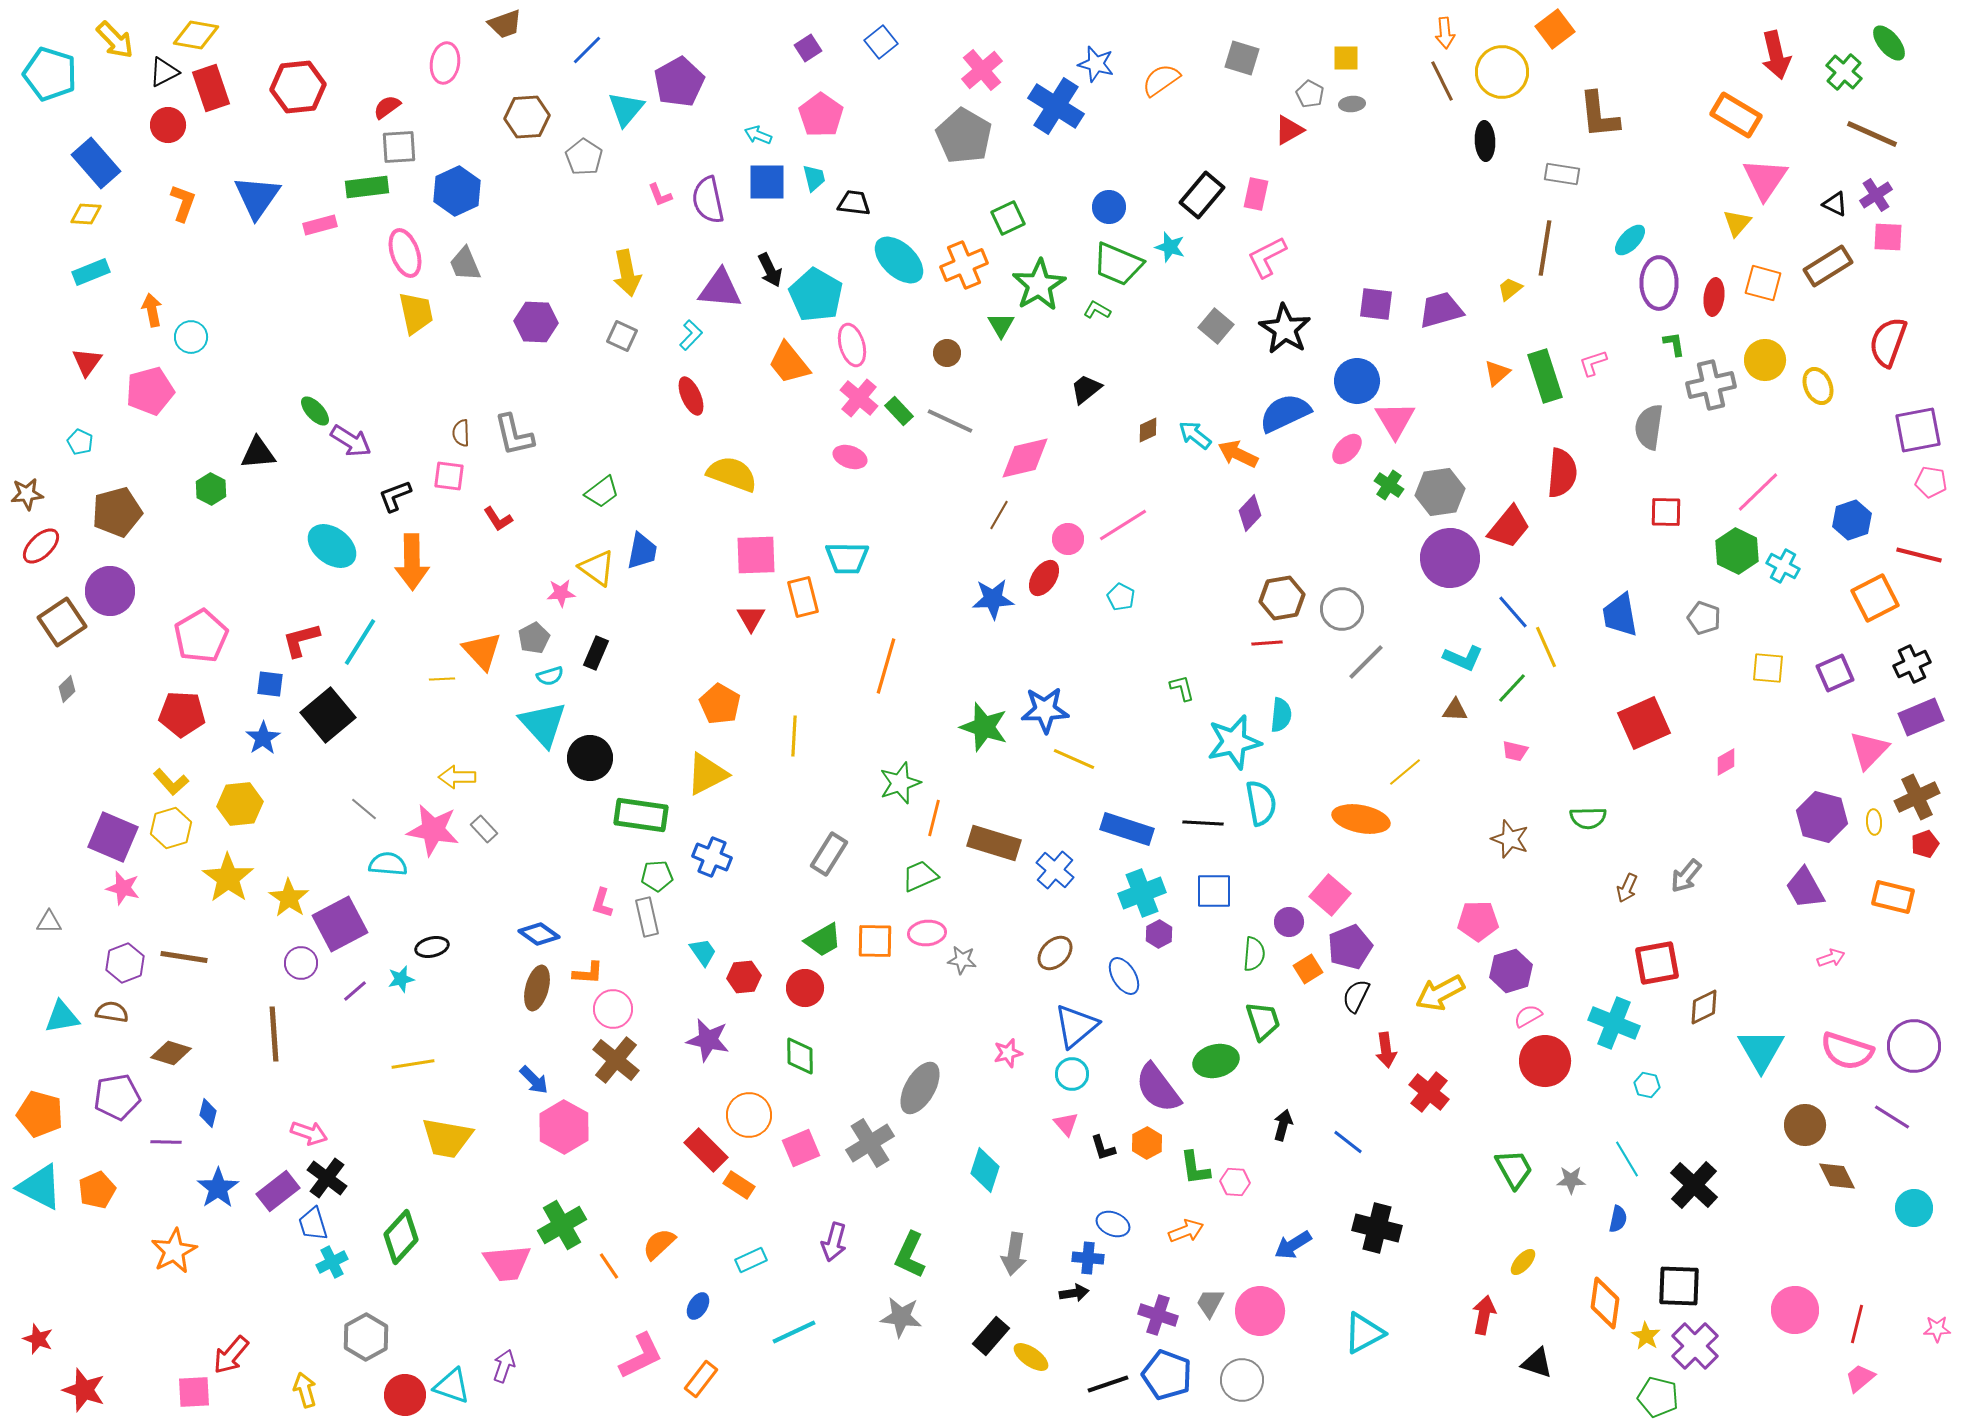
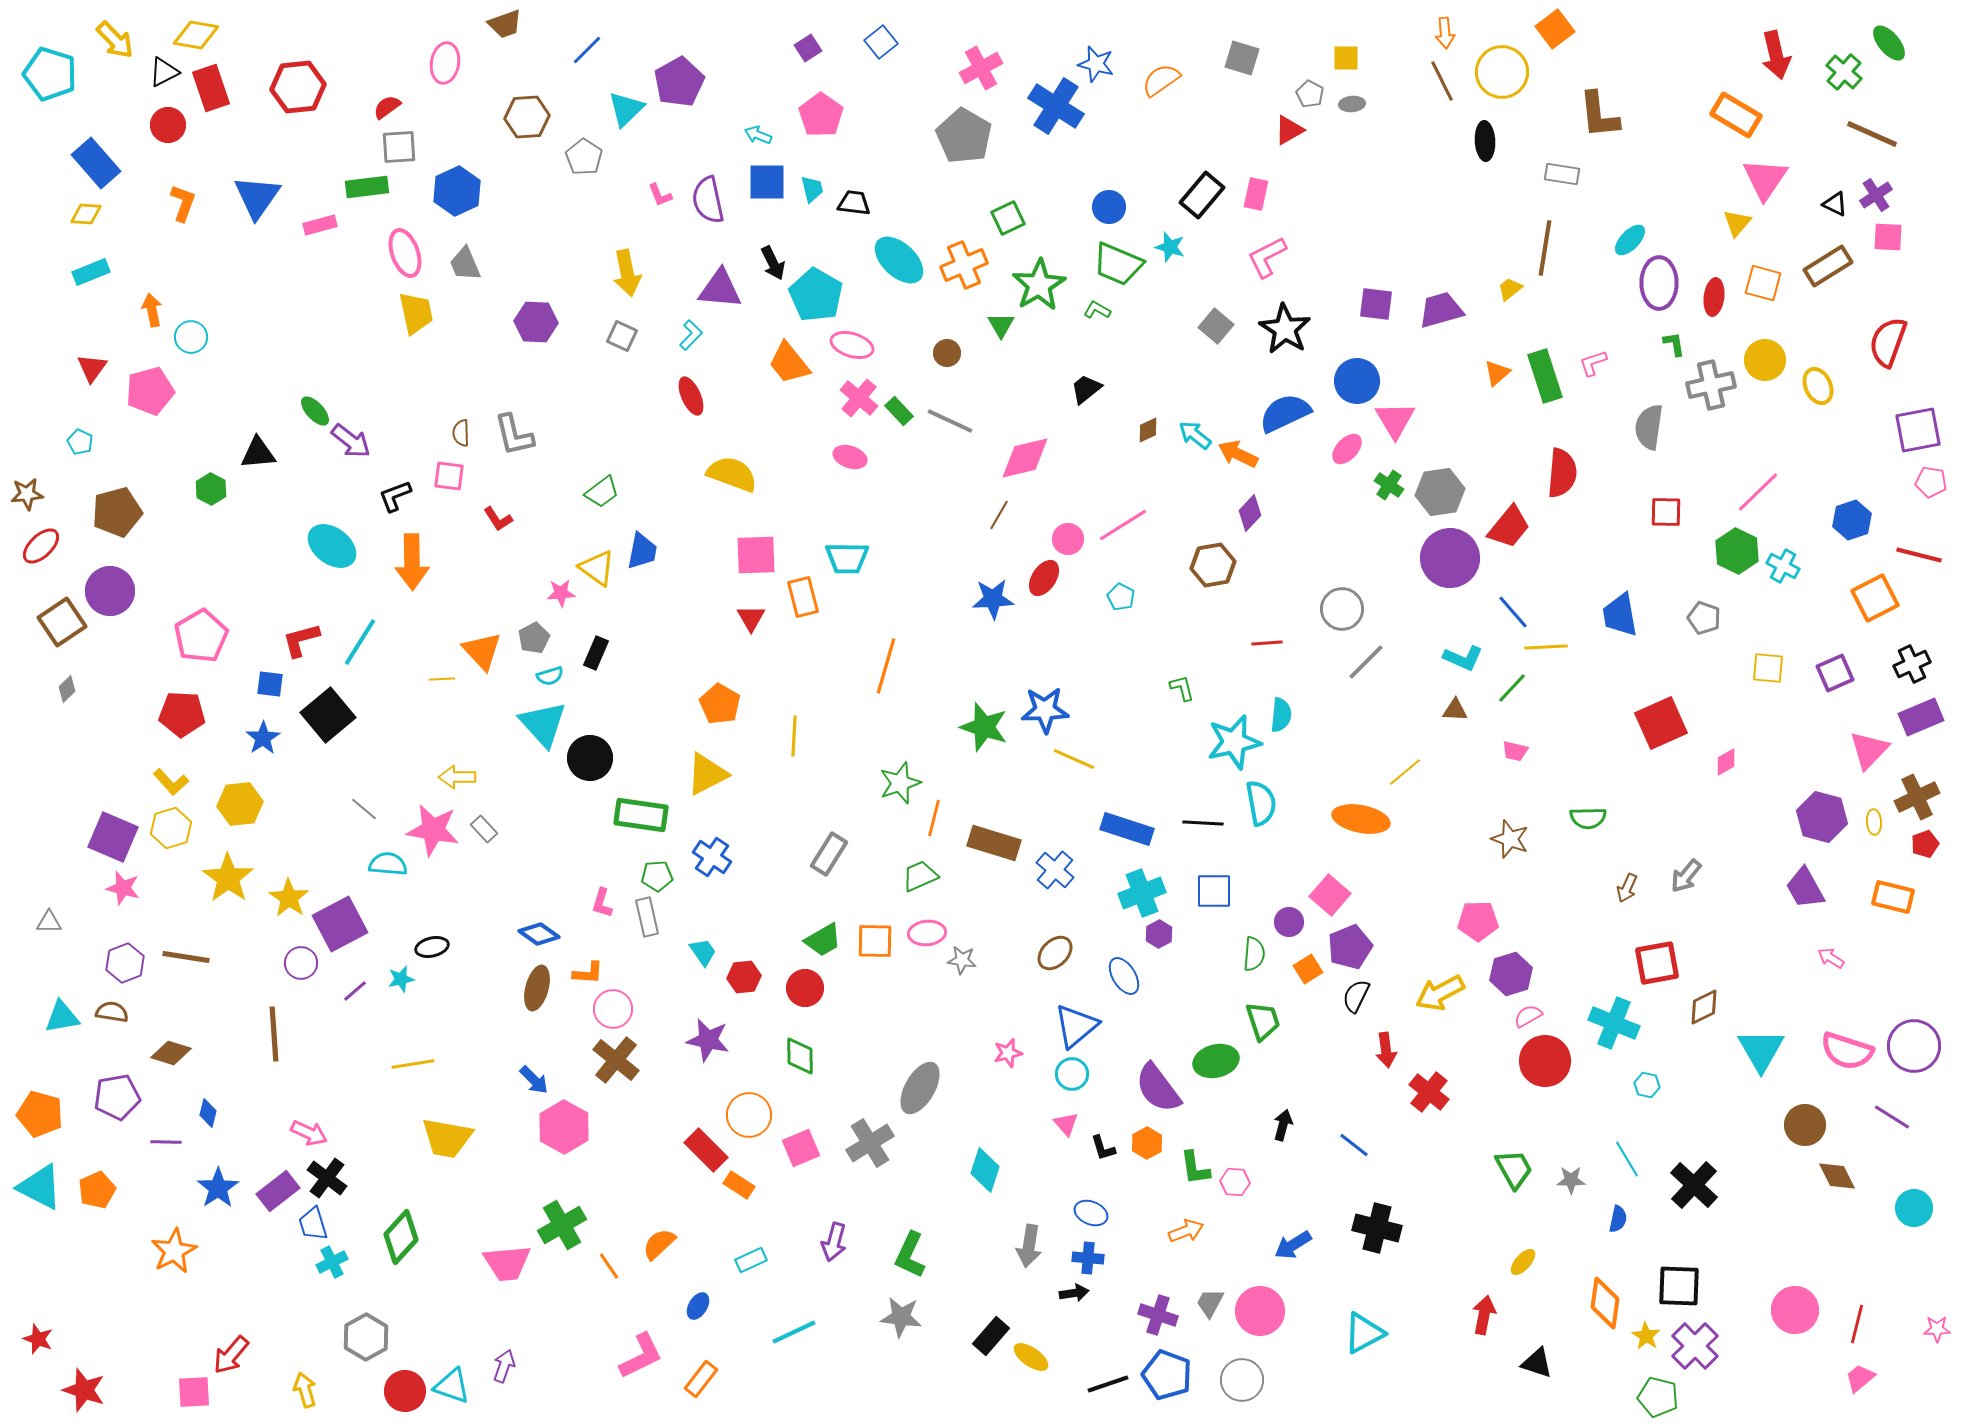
pink cross at (982, 70): moved 1 px left, 2 px up; rotated 12 degrees clockwise
cyan triangle at (626, 109): rotated 6 degrees clockwise
cyan trapezoid at (814, 178): moved 2 px left, 11 px down
black arrow at (770, 270): moved 3 px right, 7 px up
pink ellipse at (852, 345): rotated 57 degrees counterclockwise
red triangle at (87, 362): moved 5 px right, 6 px down
purple arrow at (351, 441): rotated 6 degrees clockwise
brown hexagon at (1282, 598): moved 69 px left, 33 px up
yellow line at (1546, 647): rotated 69 degrees counterclockwise
red square at (1644, 723): moved 17 px right
blue cross at (712, 857): rotated 12 degrees clockwise
brown line at (184, 957): moved 2 px right
pink arrow at (1831, 958): rotated 128 degrees counterclockwise
purple hexagon at (1511, 971): moved 3 px down
pink arrow at (309, 1133): rotated 6 degrees clockwise
blue line at (1348, 1142): moved 6 px right, 3 px down
blue ellipse at (1113, 1224): moved 22 px left, 11 px up
gray arrow at (1014, 1254): moved 15 px right, 8 px up
red circle at (405, 1395): moved 4 px up
